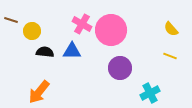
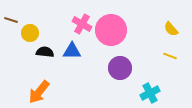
yellow circle: moved 2 px left, 2 px down
